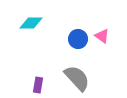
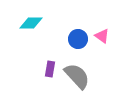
gray semicircle: moved 2 px up
purple rectangle: moved 12 px right, 16 px up
